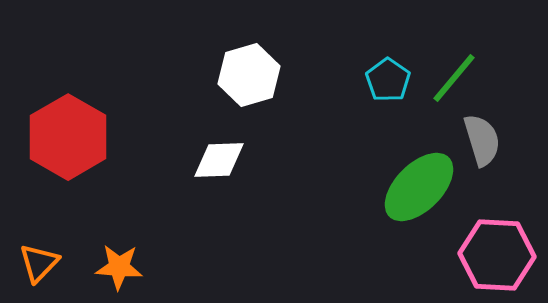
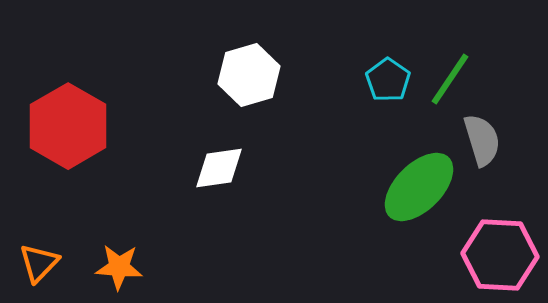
green line: moved 4 px left, 1 px down; rotated 6 degrees counterclockwise
red hexagon: moved 11 px up
white diamond: moved 8 px down; rotated 6 degrees counterclockwise
pink hexagon: moved 3 px right
